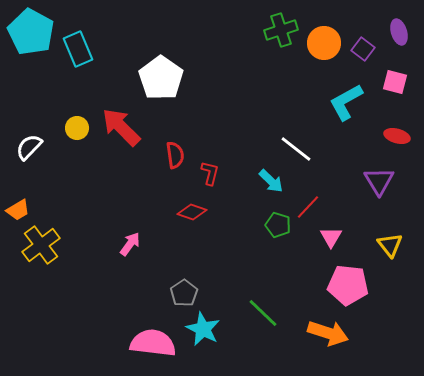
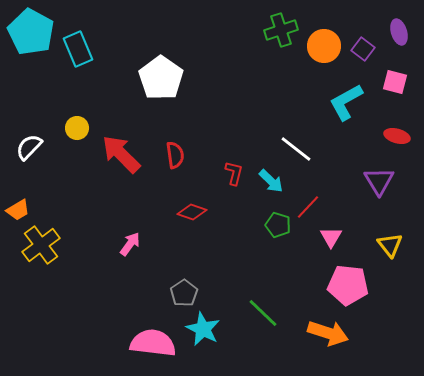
orange circle: moved 3 px down
red arrow: moved 27 px down
red L-shape: moved 24 px right
